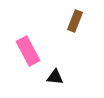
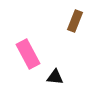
pink rectangle: moved 3 px down
